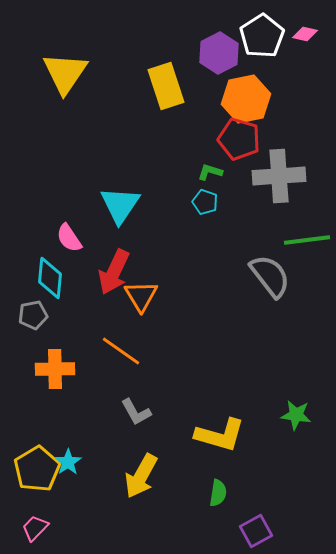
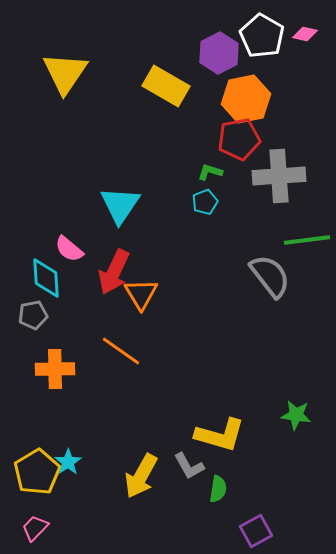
white pentagon: rotated 9 degrees counterclockwise
yellow rectangle: rotated 42 degrees counterclockwise
red pentagon: rotated 27 degrees counterclockwise
cyan pentagon: rotated 30 degrees clockwise
pink semicircle: moved 11 px down; rotated 16 degrees counterclockwise
cyan diamond: moved 4 px left; rotated 9 degrees counterclockwise
orange triangle: moved 2 px up
gray L-shape: moved 53 px right, 54 px down
yellow pentagon: moved 3 px down
green semicircle: moved 4 px up
